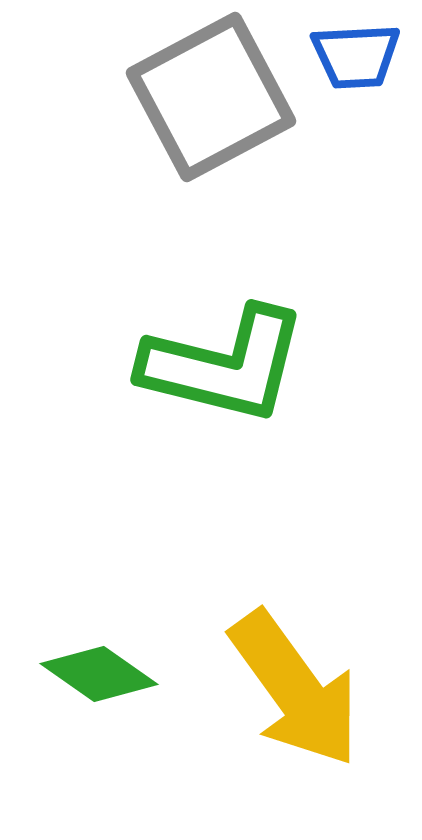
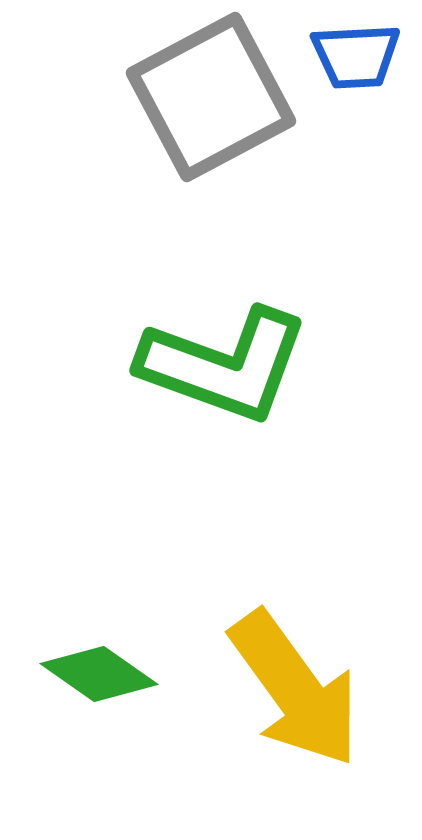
green L-shape: rotated 6 degrees clockwise
